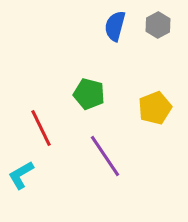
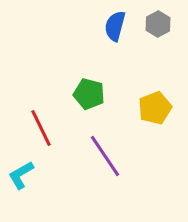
gray hexagon: moved 1 px up
